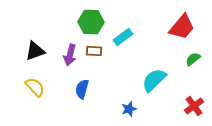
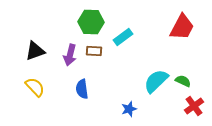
red trapezoid: rotated 12 degrees counterclockwise
green semicircle: moved 10 px left, 22 px down; rotated 63 degrees clockwise
cyan semicircle: moved 2 px right, 1 px down
blue semicircle: rotated 24 degrees counterclockwise
